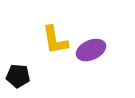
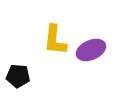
yellow L-shape: rotated 16 degrees clockwise
